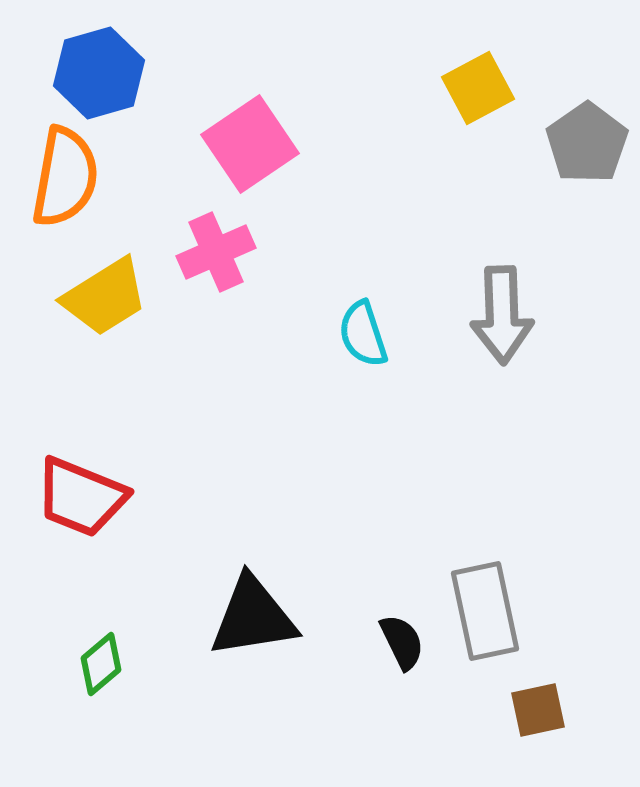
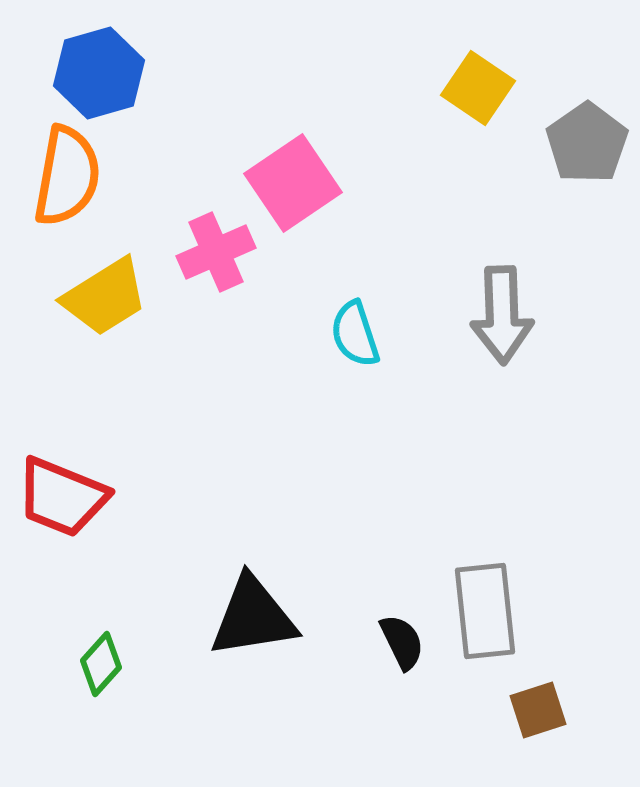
yellow square: rotated 28 degrees counterclockwise
pink square: moved 43 px right, 39 px down
orange semicircle: moved 2 px right, 1 px up
cyan semicircle: moved 8 px left
red trapezoid: moved 19 px left
gray rectangle: rotated 6 degrees clockwise
green diamond: rotated 8 degrees counterclockwise
brown square: rotated 6 degrees counterclockwise
